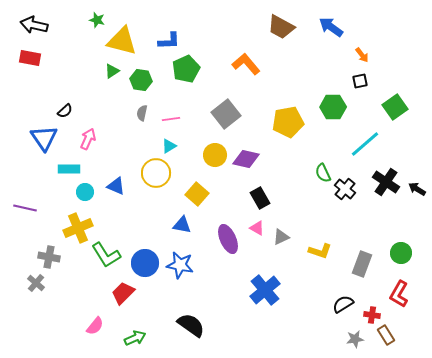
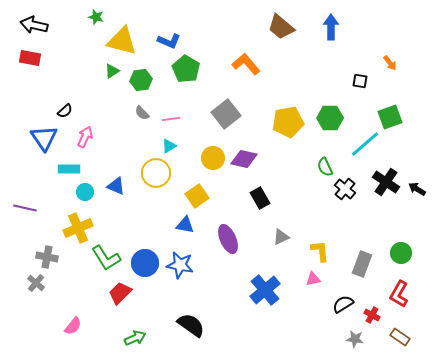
green star at (97, 20): moved 1 px left, 3 px up
brown trapezoid at (281, 27): rotated 12 degrees clockwise
blue arrow at (331, 27): rotated 55 degrees clockwise
blue L-shape at (169, 41): rotated 25 degrees clockwise
orange arrow at (362, 55): moved 28 px right, 8 px down
green pentagon at (186, 69): rotated 16 degrees counterclockwise
green hexagon at (141, 80): rotated 15 degrees counterclockwise
black square at (360, 81): rotated 21 degrees clockwise
green hexagon at (333, 107): moved 3 px left, 11 px down
green square at (395, 107): moved 5 px left, 10 px down; rotated 15 degrees clockwise
gray semicircle at (142, 113): rotated 56 degrees counterclockwise
pink arrow at (88, 139): moved 3 px left, 2 px up
yellow circle at (215, 155): moved 2 px left, 3 px down
purple diamond at (246, 159): moved 2 px left
green semicircle at (323, 173): moved 2 px right, 6 px up
yellow square at (197, 194): moved 2 px down; rotated 15 degrees clockwise
blue triangle at (182, 225): moved 3 px right
pink triangle at (257, 228): moved 56 px right, 51 px down; rotated 42 degrees counterclockwise
yellow L-shape at (320, 251): rotated 115 degrees counterclockwise
green L-shape at (106, 255): moved 3 px down
gray cross at (49, 257): moved 2 px left
red trapezoid at (123, 293): moved 3 px left
red cross at (372, 315): rotated 21 degrees clockwise
pink semicircle at (95, 326): moved 22 px left
brown rectangle at (386, 335): moved 14 px right, 2 px down; rotated 24 degrees counterclockwise
gray star at (355, 339): rotated 18 degrees clockwise
